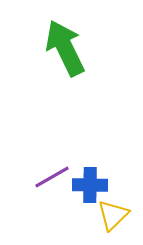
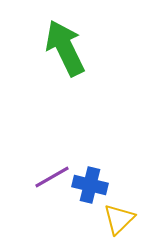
blue cross: rotated 12 degrees clockwise
yellow triangle: moved 6 px right, 4 px down
